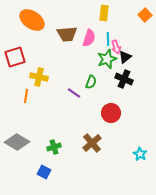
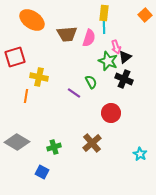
cyan line: moved 4 px left, 12 px up
green star: moved 1 px right, 2 px down; rotated 30 degrees counterclockwise
green semicircle: rotated 48 degrees counterclockwise
blue square: moved 2 px left
